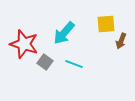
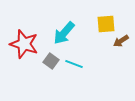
brown arrow: rotated 35 degrees clockwise
gray square: moved 6 px right, 1 px up
